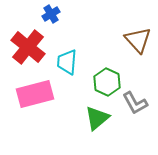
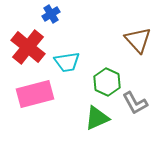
cyan trapezoid: rotated 104 degrees counterclockwise
green triangle: rotated 16 degrees clockwise
